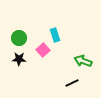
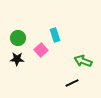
green circle: moved 1 px left
pink square: moved 2 px left
black star: moved 2 px left
